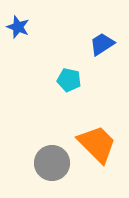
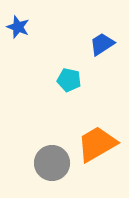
orange trapezoid: rotated 75 degrees counterclockwise
